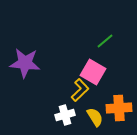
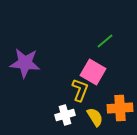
yellow L-shape: rotated 25 degrees counterclockwise
orange cross: moved 1 px right
